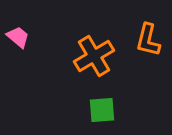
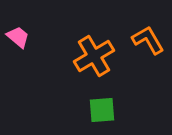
orange L-shape: rotated 136 degrees clockwise
